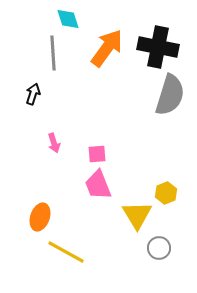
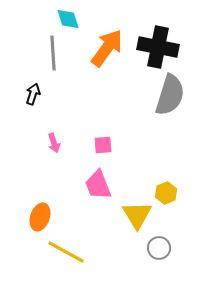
pink square: moved 6 px right, 9 px up
